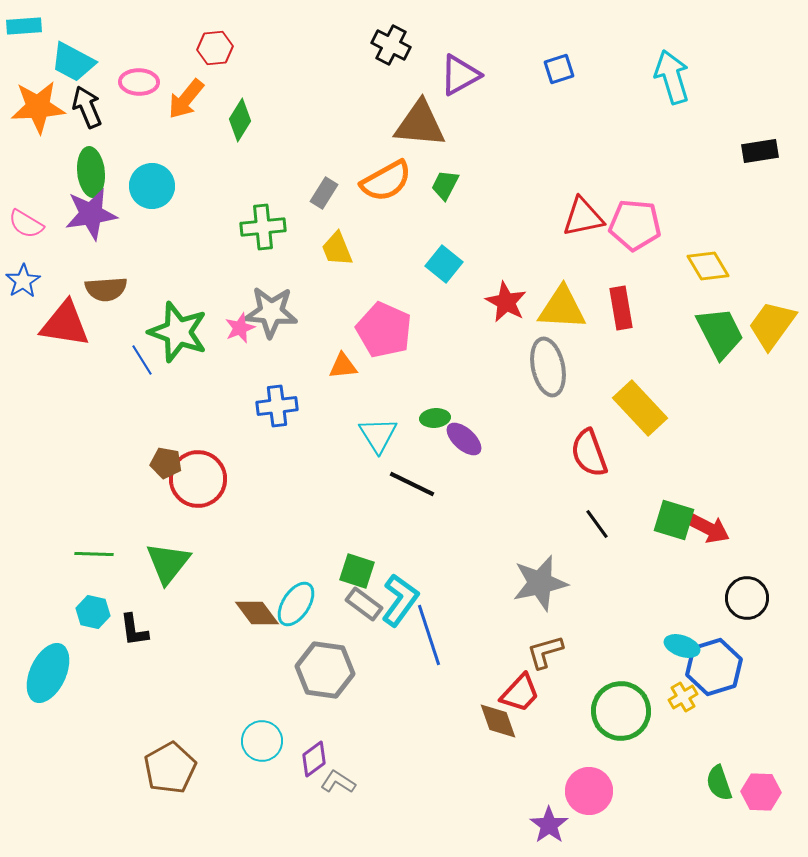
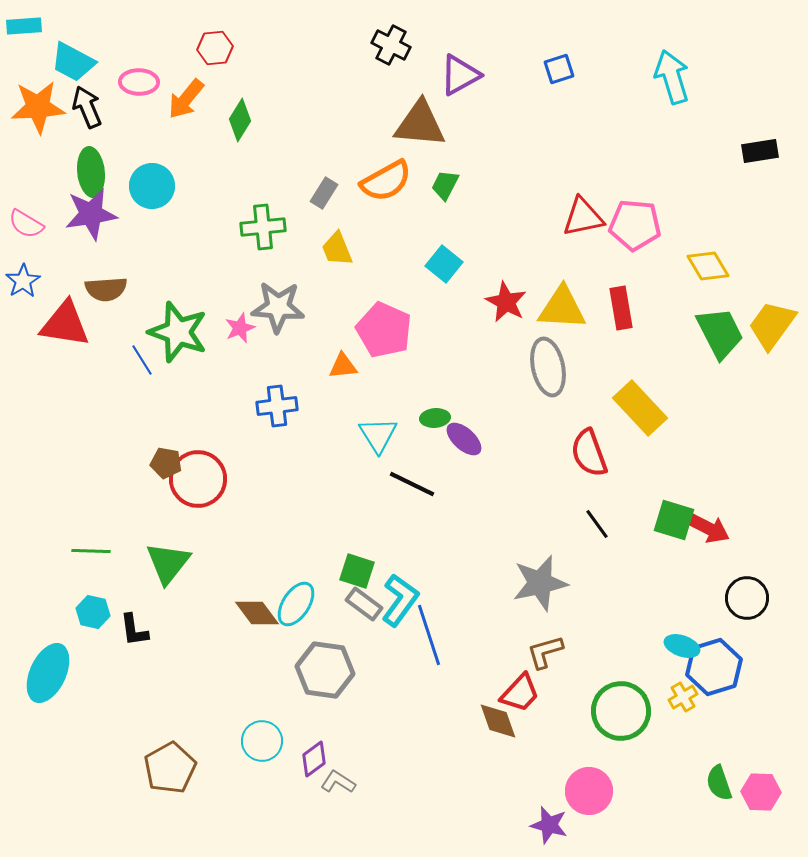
gray star at (271, 312): moved 7 px right, 5 px up
green line at (94, 554): moved 3 px left, 3 px up
purple star at (549, 825): rotated 21 degrees counterclockwise
